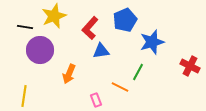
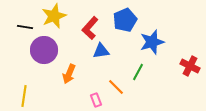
purple circle: moved 4 px right
orange line: moved 4 px left; rotated 18 degrees clockwise
